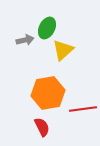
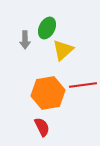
gray arrow: rotated 102 degrees clockwise
red line: moved 24 px up
